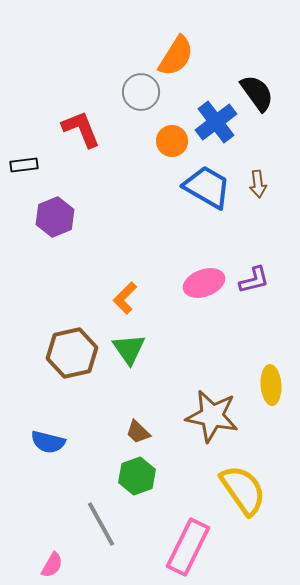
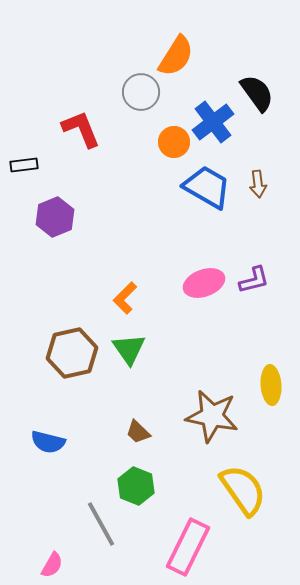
blue cross: moved 3 px left
orange circle: moved 2 px right, 1 px down
green hexagon: moved 1 px left, 10 px down; rotated 18 degrees counterclockwise
